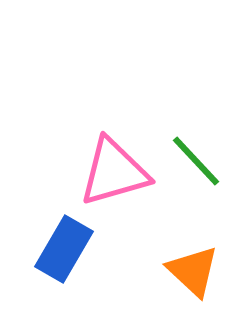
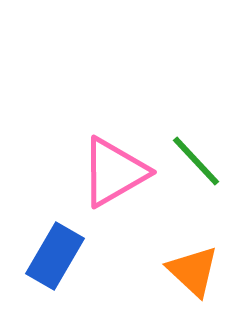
pink triangle: rotated 14 degrees counterclockwise
blue rectangle: moved 9 px left, 7 px down
